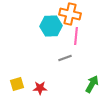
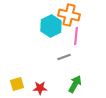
orange cross: moved 1 px left, 1 px down
cyan hexagon: rotated 25 degrees counterclockwise
gray line: moved 1 px left, 1 px up
green arrow: moved 17 px left
